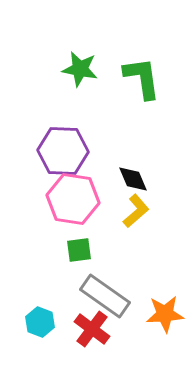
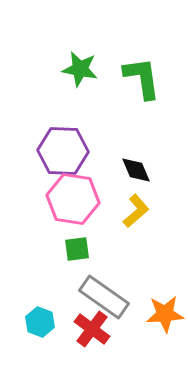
black diamond: moved 3 px right, 9 px up
green square: moved 2 px left, 1 px up
gray rectangle: moved 1 px left, 1 px down
